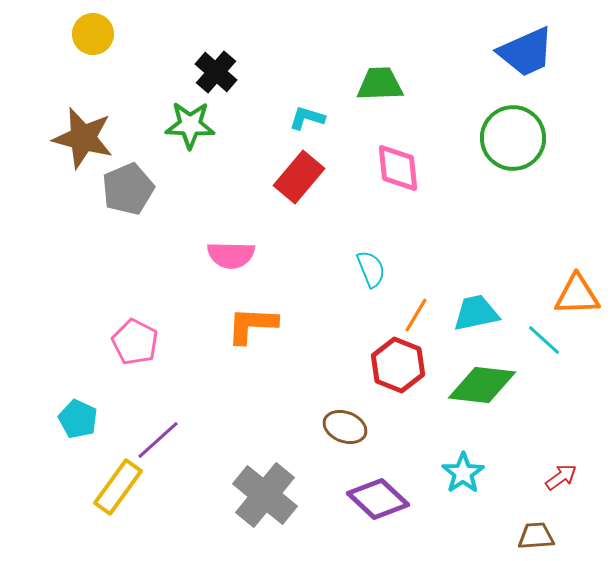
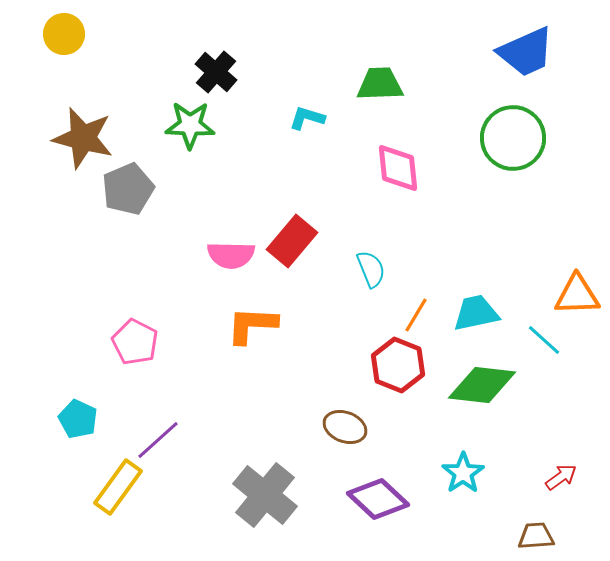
yellow circle: moved 29 px left
red rectangle: moved 7 px left, 64 px down
